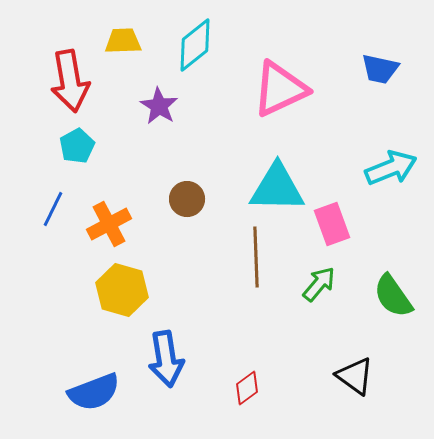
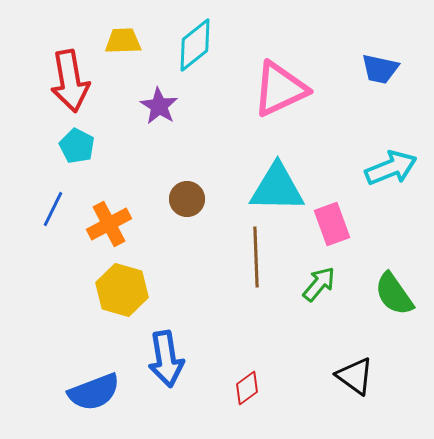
cyan pentagon: rotated 16 degrees counterclockwise
green semicircle: moved 1 px right, 2 px up
